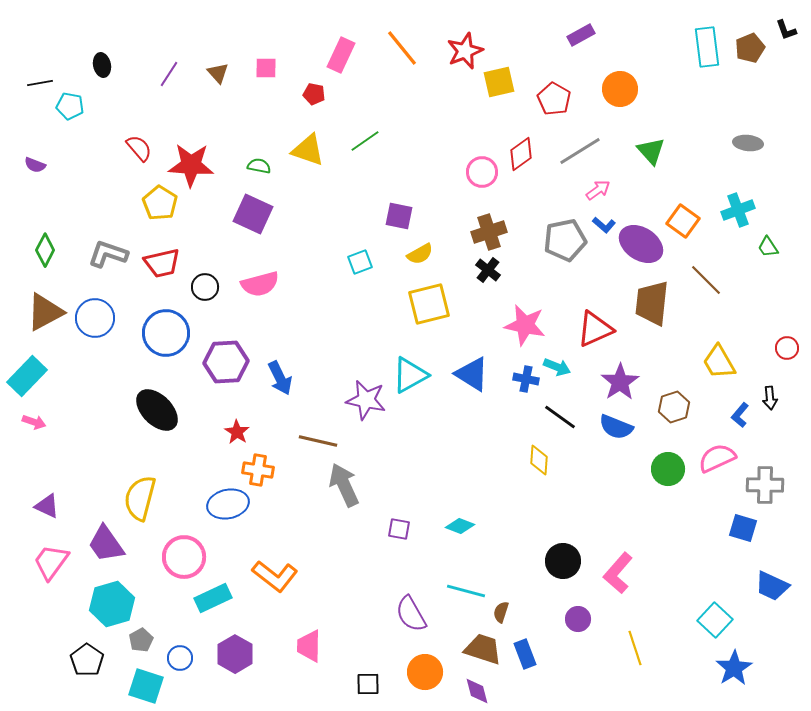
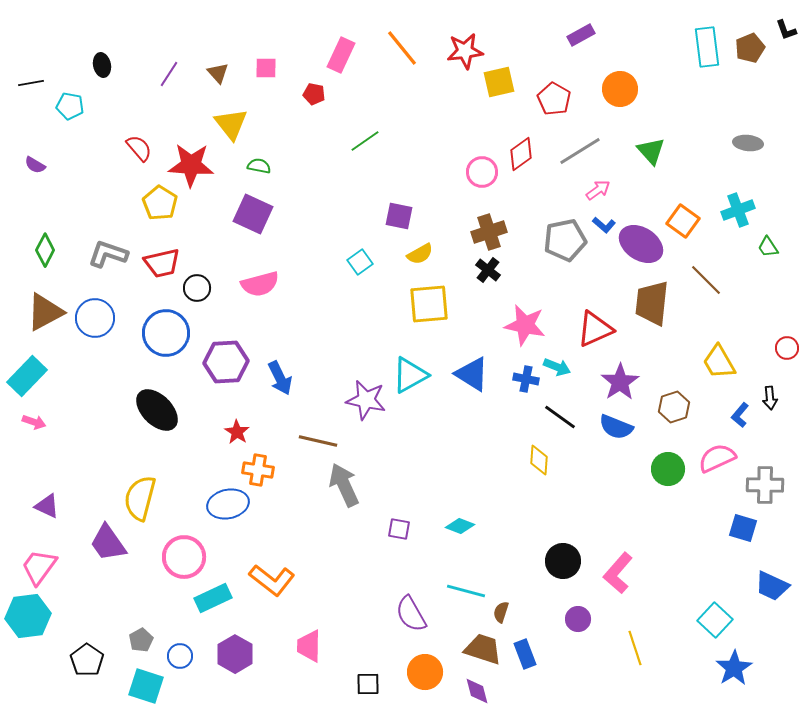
red star at (465, 51): rotated 15 degrees clockwise
black line at (40, 83): moved 9 px left
yellow triangle at (308, 150): moved 77 px left, 26 px up; rotated 33 degrees clockwise
purple semicircle at (35, 165): rotated 10 degrees clockwise
cyan square at (360, 262): rotated 15 degrees counterclockwise
black circle at (205, 287): moved 8 px left, 1 px down
yellow square at (429, 304): rotated 9 degrees clockwise
purple trapezoid at (106, 544): moved 2 px right, 1 px up
pink trapezoid at (51, 562): moved 12 px left, 5 px down
orange L-shape at (275, 576): moved 3 px left, 4 px down
cyan hexagon at (112, 604): moved 84 px left, 12 px down; rotated 9 degrees clockwise
blue circle at (180, 658): moved 2 px up
